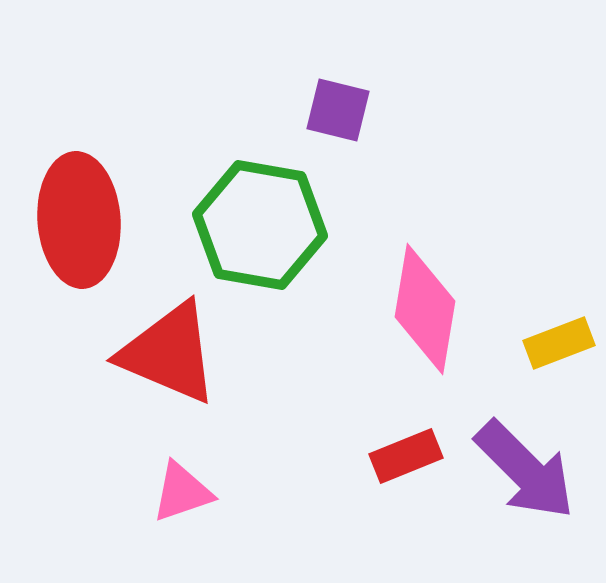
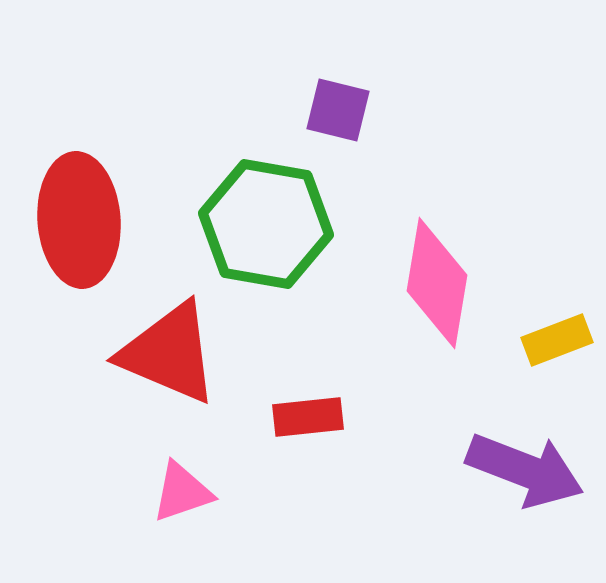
green hexagon: moved 6 px right, 1 px up
pink diamond: moved 12 px right, 26 px up
yellow rectangle: moved 2 px left, 3 px up
red rectangle: moved 98 px left, 39 px up; rotated 16 degrees clockwise
purple arrow: rotated 24 degrees counterclockwise
